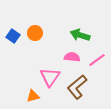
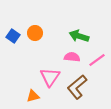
green arrow: moved 1 px left, 1 px down
